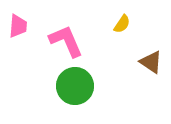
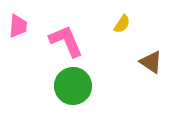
green circle: moved 2 px left
